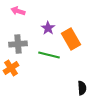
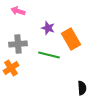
purple star: rotated 16 degrees counterclockwise
